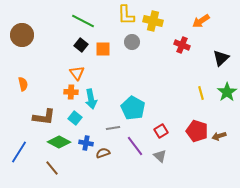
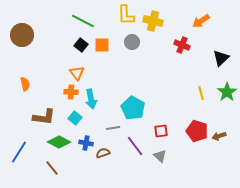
orange square: moved 1 px left, 4 px up
orange semicircle: moved 2 px right
red square: rotated 24 degrees clockwise
